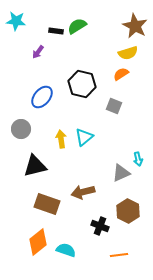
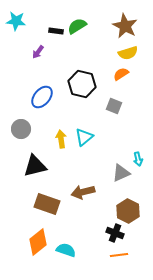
brown star: moved 10 px left
black cross: moved 15 px right, 7 px down
